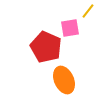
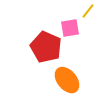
orange ellipse: moved 3 px right; rotated 16 degrees counterclockwise
